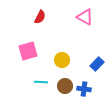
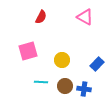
red semicircle: moved 1 px right
